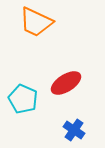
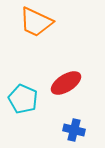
blue cross: rotated 20 degrees counterclockwise
